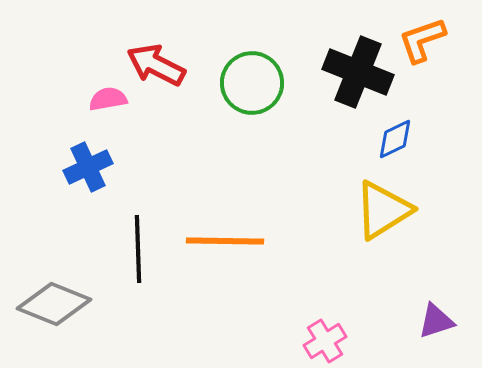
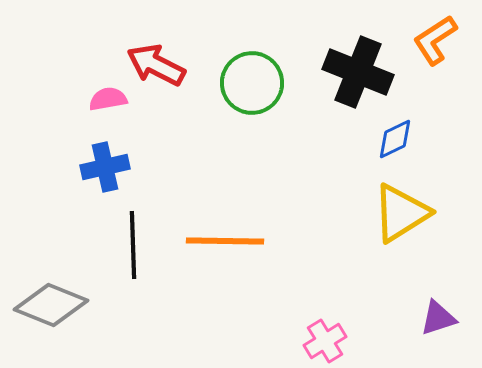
orange L-shape: moved 13 px right; rotated 14 degrees counterclockwise
blue cross: moved 17 px right; rotated 12 degrees clockwise
yellow triangle: moved 18 px right, 3 px down
black line: moved 5 px left, 4 px up
gray diamond: moved 3 px left, 1 px down
purple triangle: moved 2 px right, 3 px up
